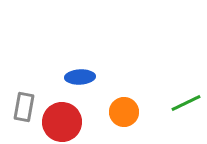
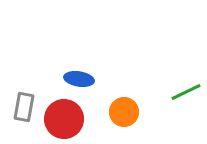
blue ellipse: moved 1 px left, 2 px down; rotated 12 degrees clockwise
green line: moved 11 px up
red circle: moved 2 px right, 3 px up
